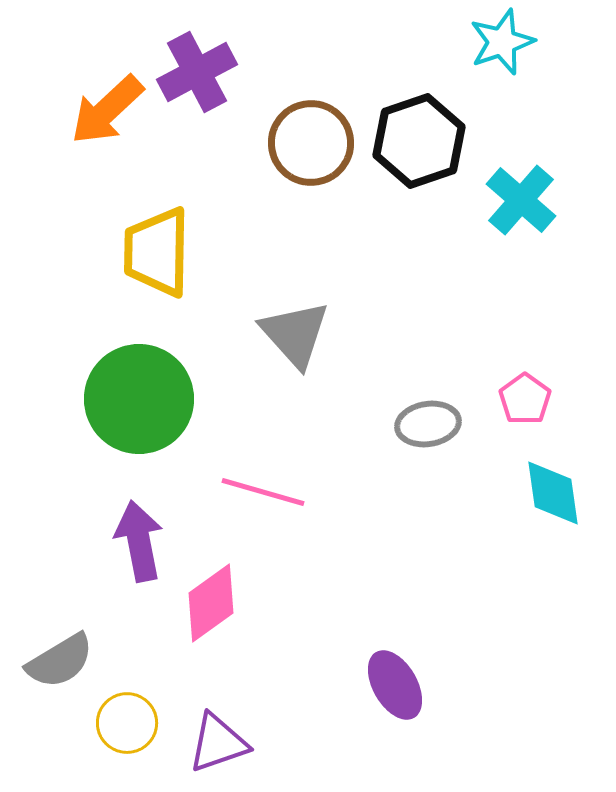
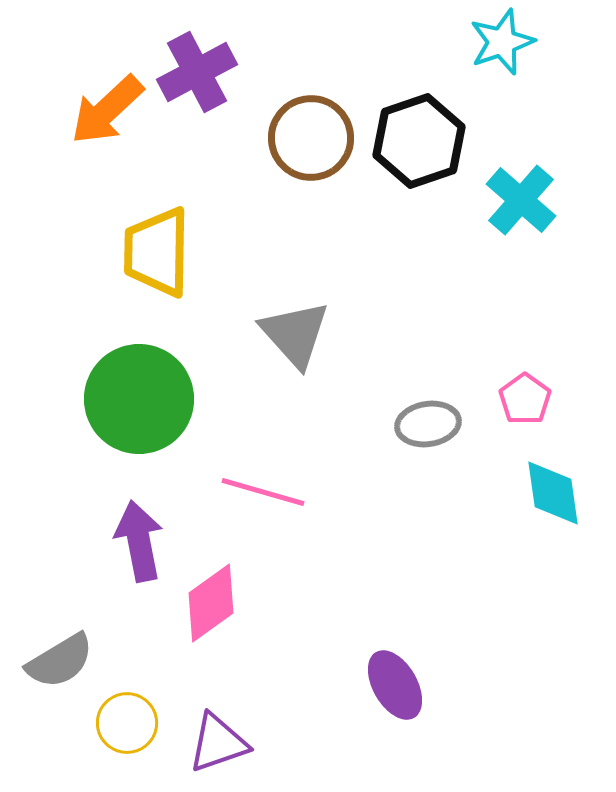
brown circle: moved 5 px up
